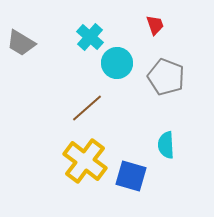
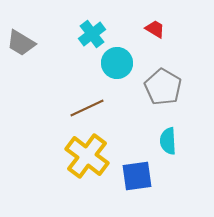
red trapezoid: moved 4 px down; rotated 40 degrees counterclockwise
cyan cross: moved 2 px right, 3 px up; rotated 12 degrees clockwise
gray pentagon: moved 3 px left, 10 px down; rotated 9 degrees clockwise
brown line: rotated 16 degrees clockwise
cyan semicircle: moved 2 px right, 4 px up
yellow cross: moved 2 px right, 5 px up
blue square: moved 6 px right; rotated 24 degrees counterclockwise
